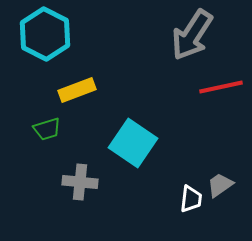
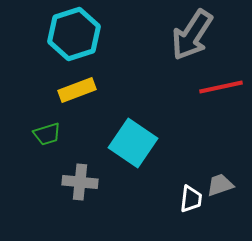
cyan hexagon: moved 29 px right; rotated 15 degrees clockwise
green trapezoid: moved 5 px down
gray trapezoid: rotated 16 degrees clockwise
